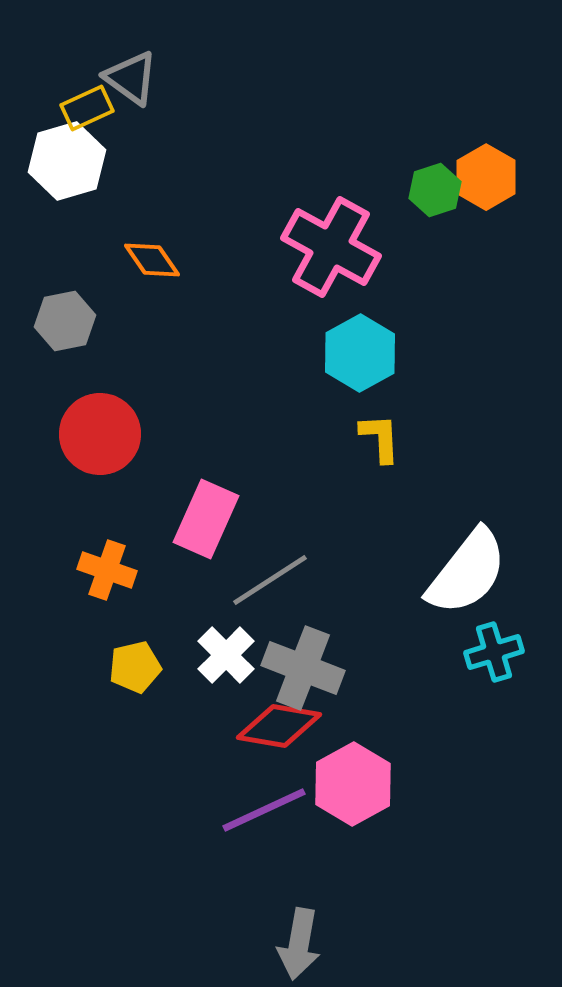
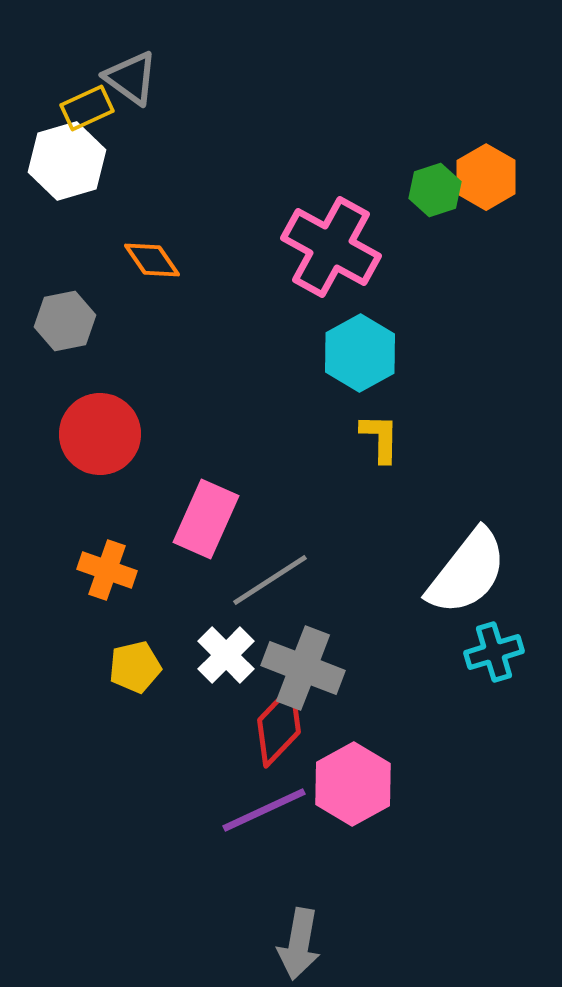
yellow L-shape: rotated 4 degrees clockwise
red diamond: rotated 56 degrees counterclockwise
